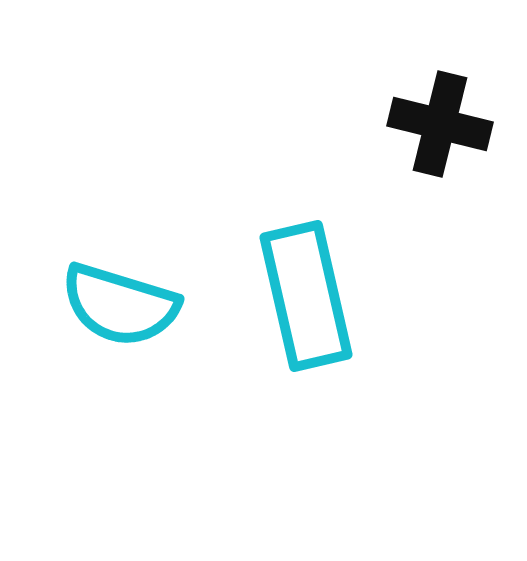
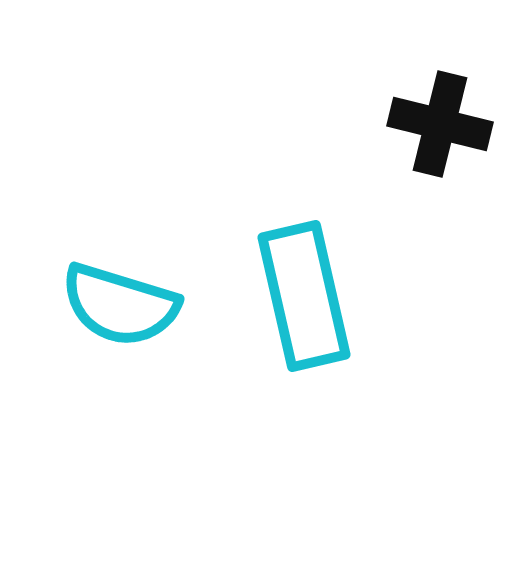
cyan rectangle: moved 2 px left
